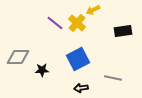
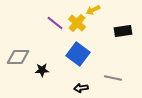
blue square: moved 5 px up; rotated 25 degrees counterclockwise
